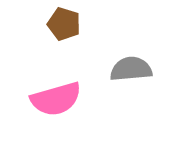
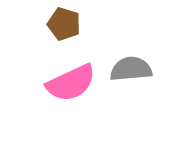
pink semicircle: moved 15 px right, 16 px up; rotated 9 degrees counterclockwise
